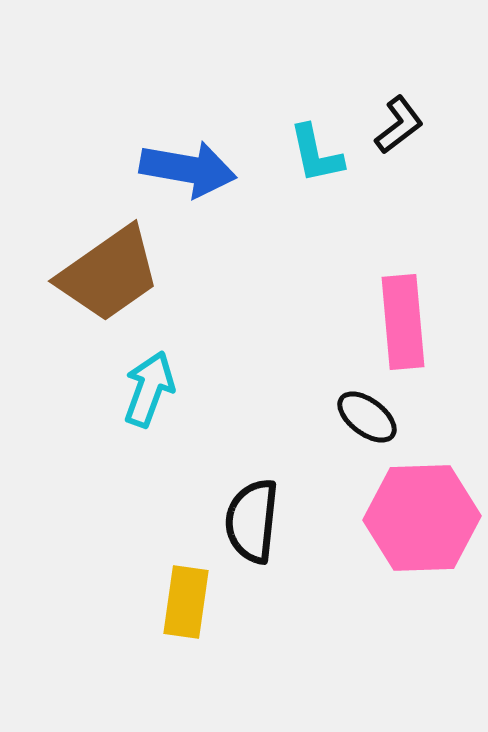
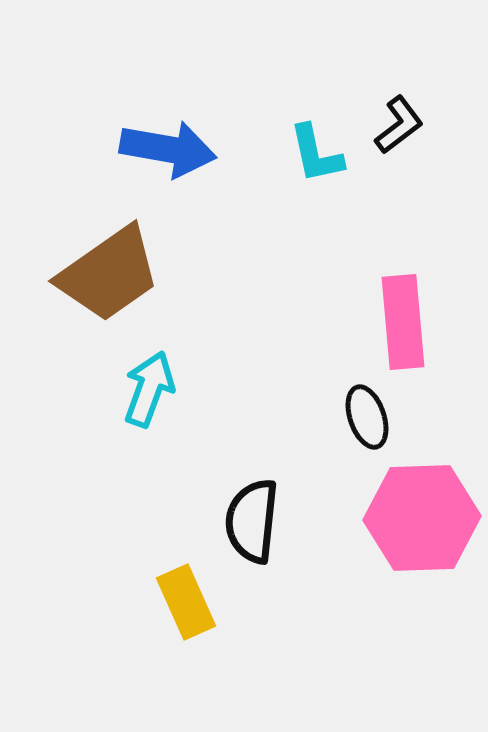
blue arrow: moved 20 px left, 20 px up
black ellipse: rotated 34 degrees clockwise
yellow rectangle: rotated 32 degrees counterclockwise
